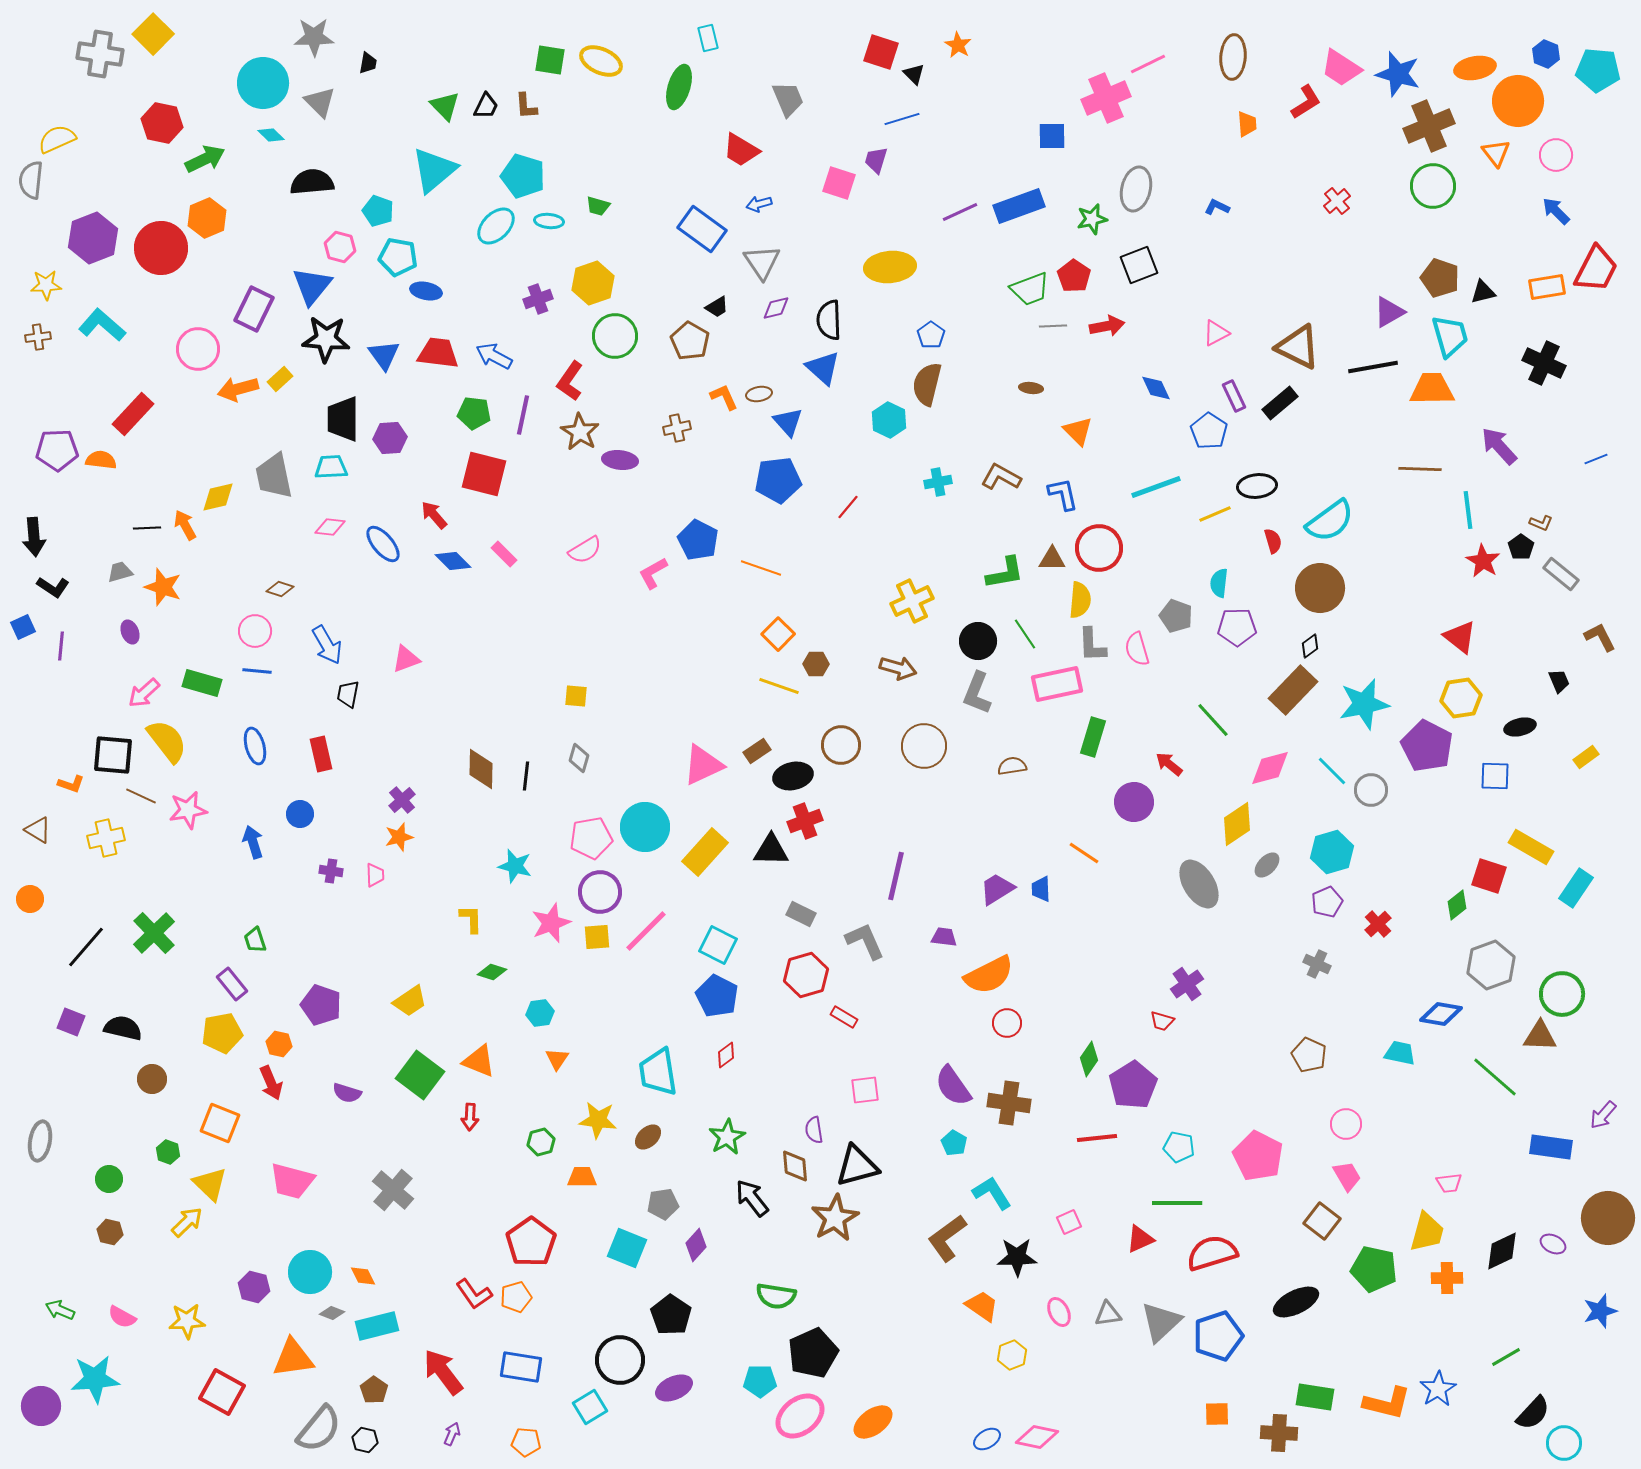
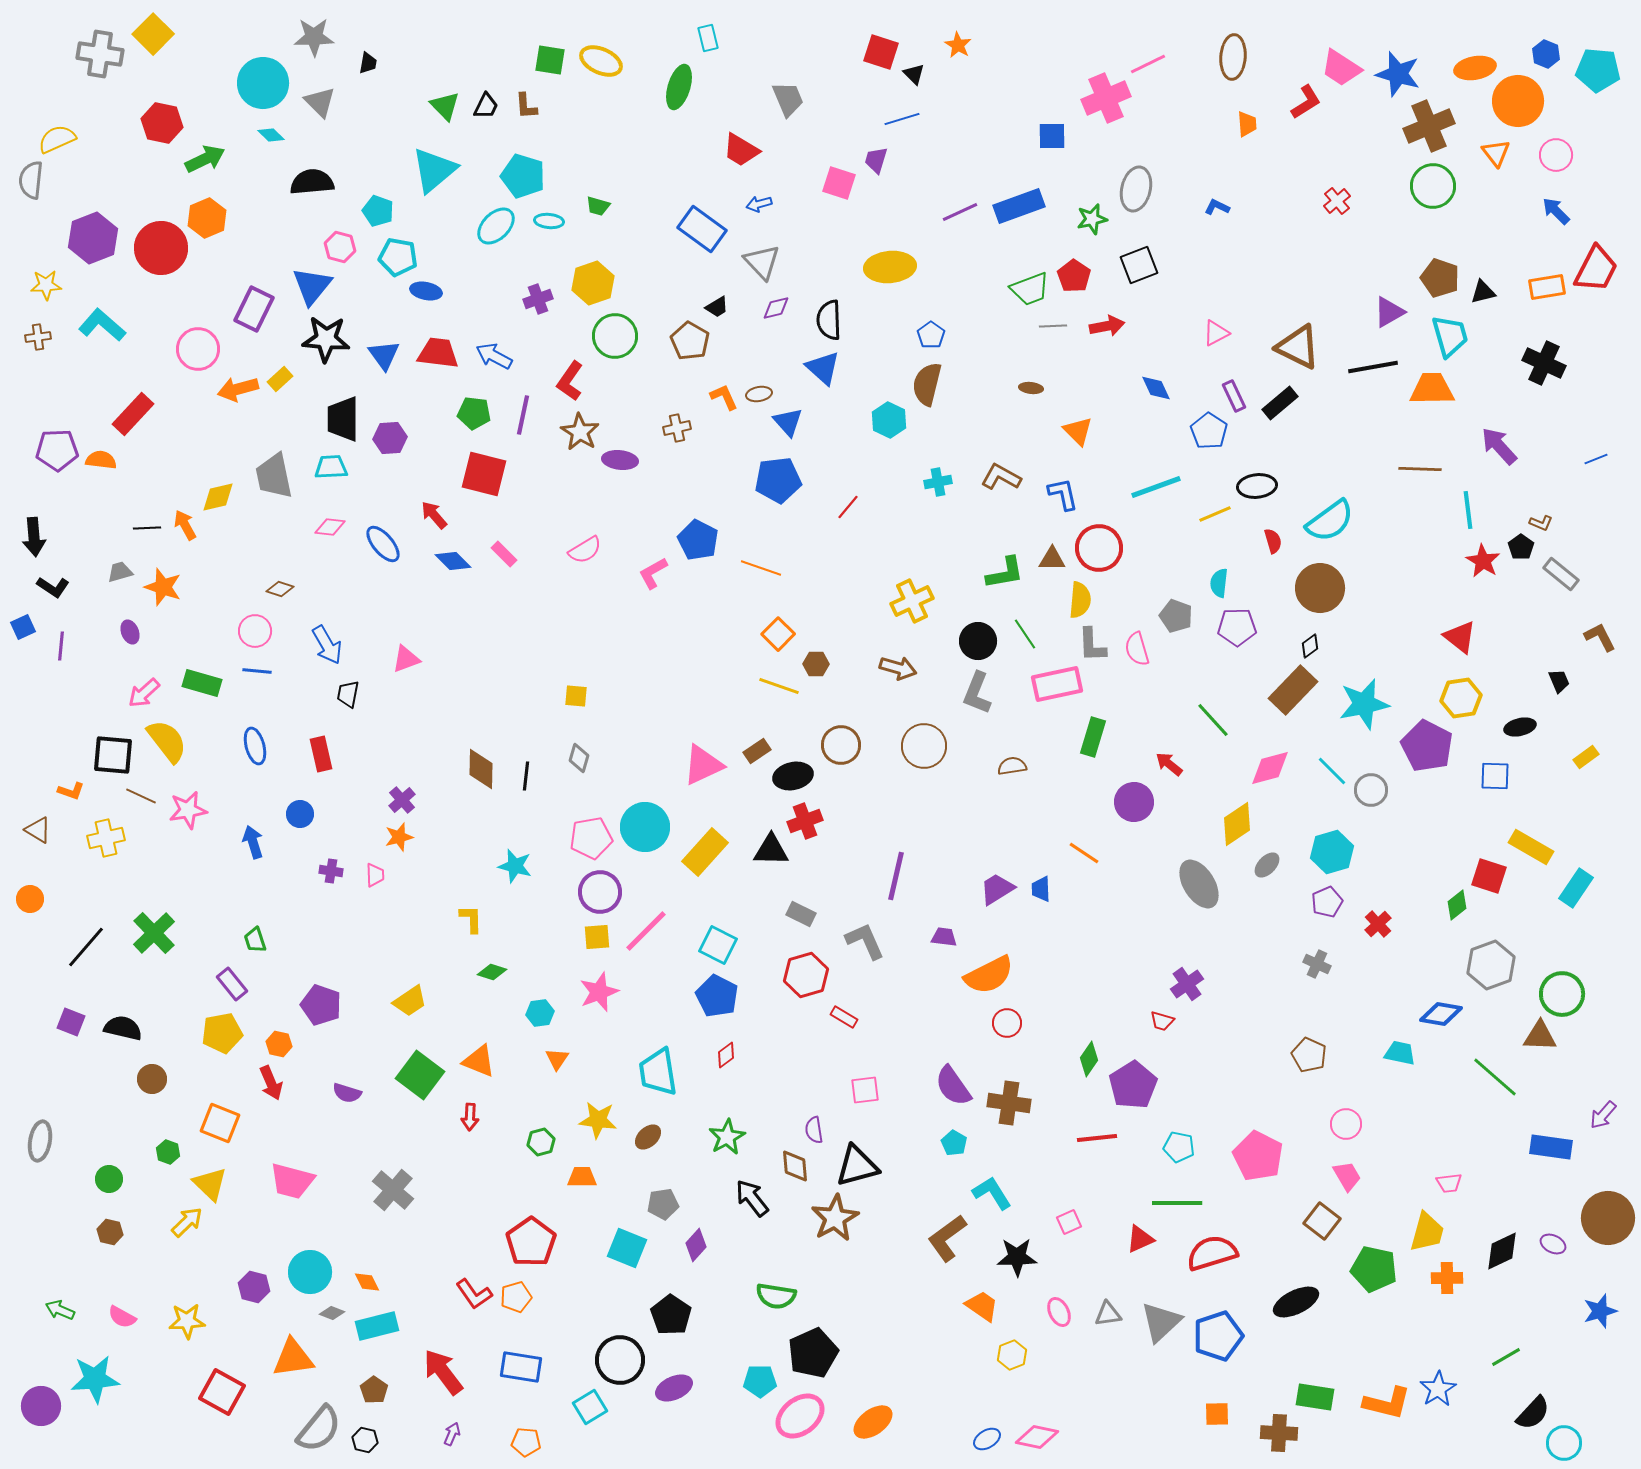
gray triangle at (762, 262): rotated 9 degrees counterclockwise
orange L-shape at (71, 784): moved 7 px down
pink star at (551, 923): moved 48 px right, 69 px down
orange diamond at (363, 1276): moved 4 px right, 6 px down
